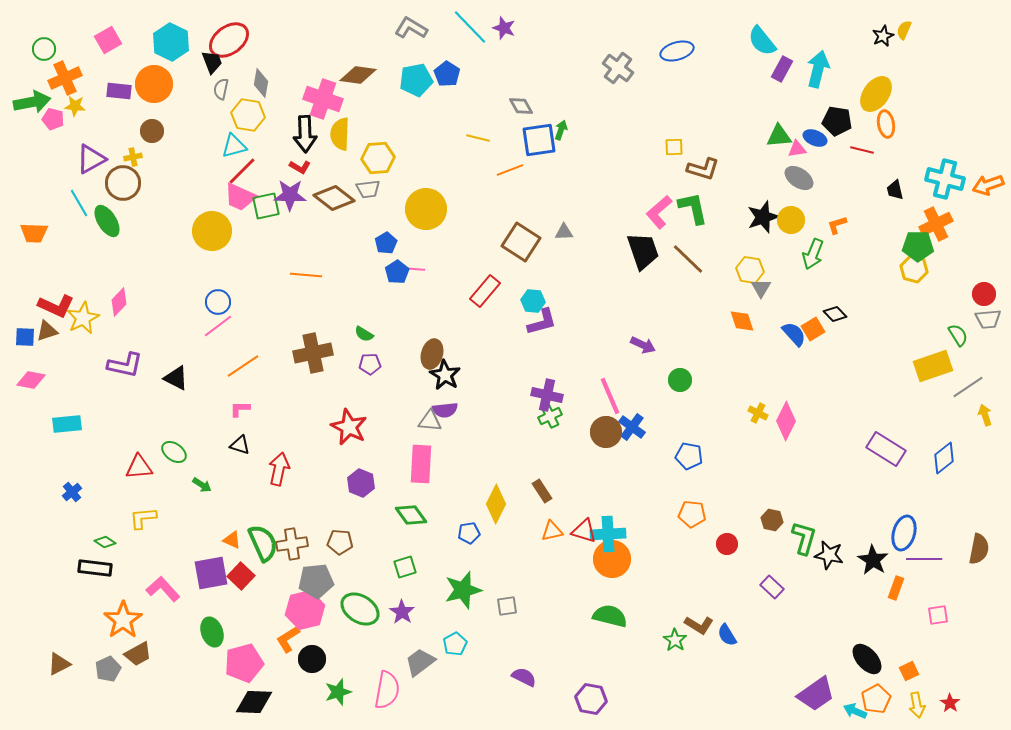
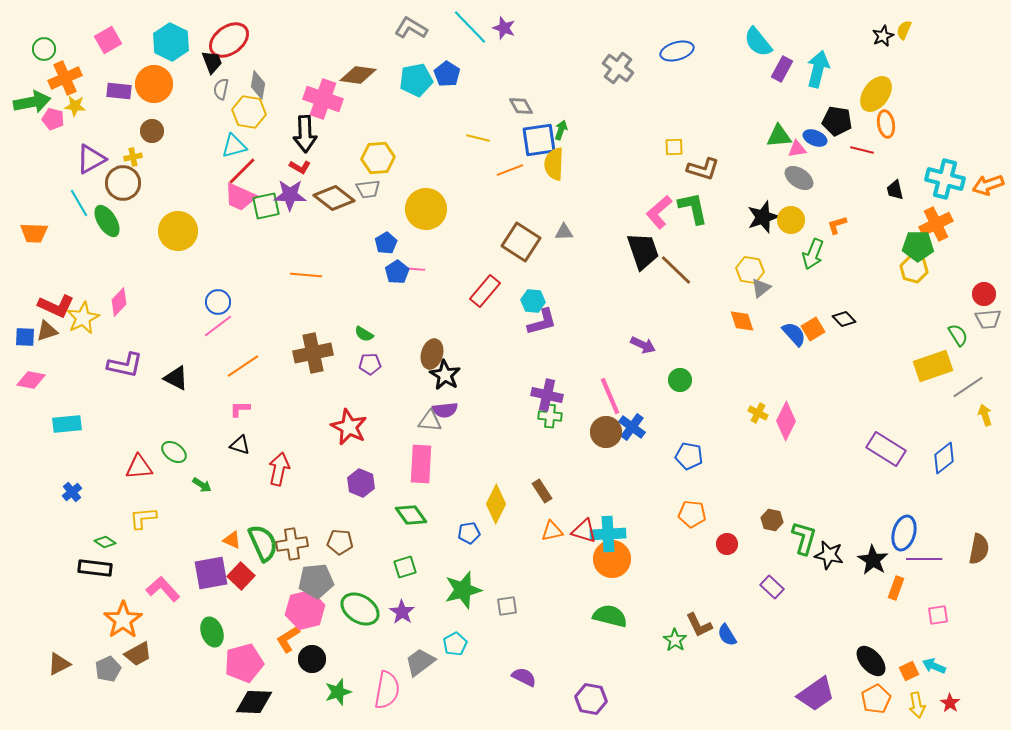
cyan semicircle at (762, 41): moved 4 px left, 1 px down
gray diamond at (261, 83): moved 3 px left, 2 px down
yellow hexagon at (248, 115): moved 1 px right, 3 px up
yellow semicircle at (340, 134): moved 214 px right, 30 px down
yellow circle at (212, 231): moved 34 px left
brown line at (688, 259): moved 12 px left, 11 px down
gray triangle at (761, 288): rotated 20 degrees clockwise
black diamond at (835, 314): moved 9 px right, 5 px down
green cross at (550, 416): rotated 30 degrees clockwise
brown L-shape at (699, 625): rotated 32 degrees clockwise
black ellipse at (867, 659): moved 4 px right, 2 px down
cyan arrow at (855, 711): moved 79 px right, 45 px up
